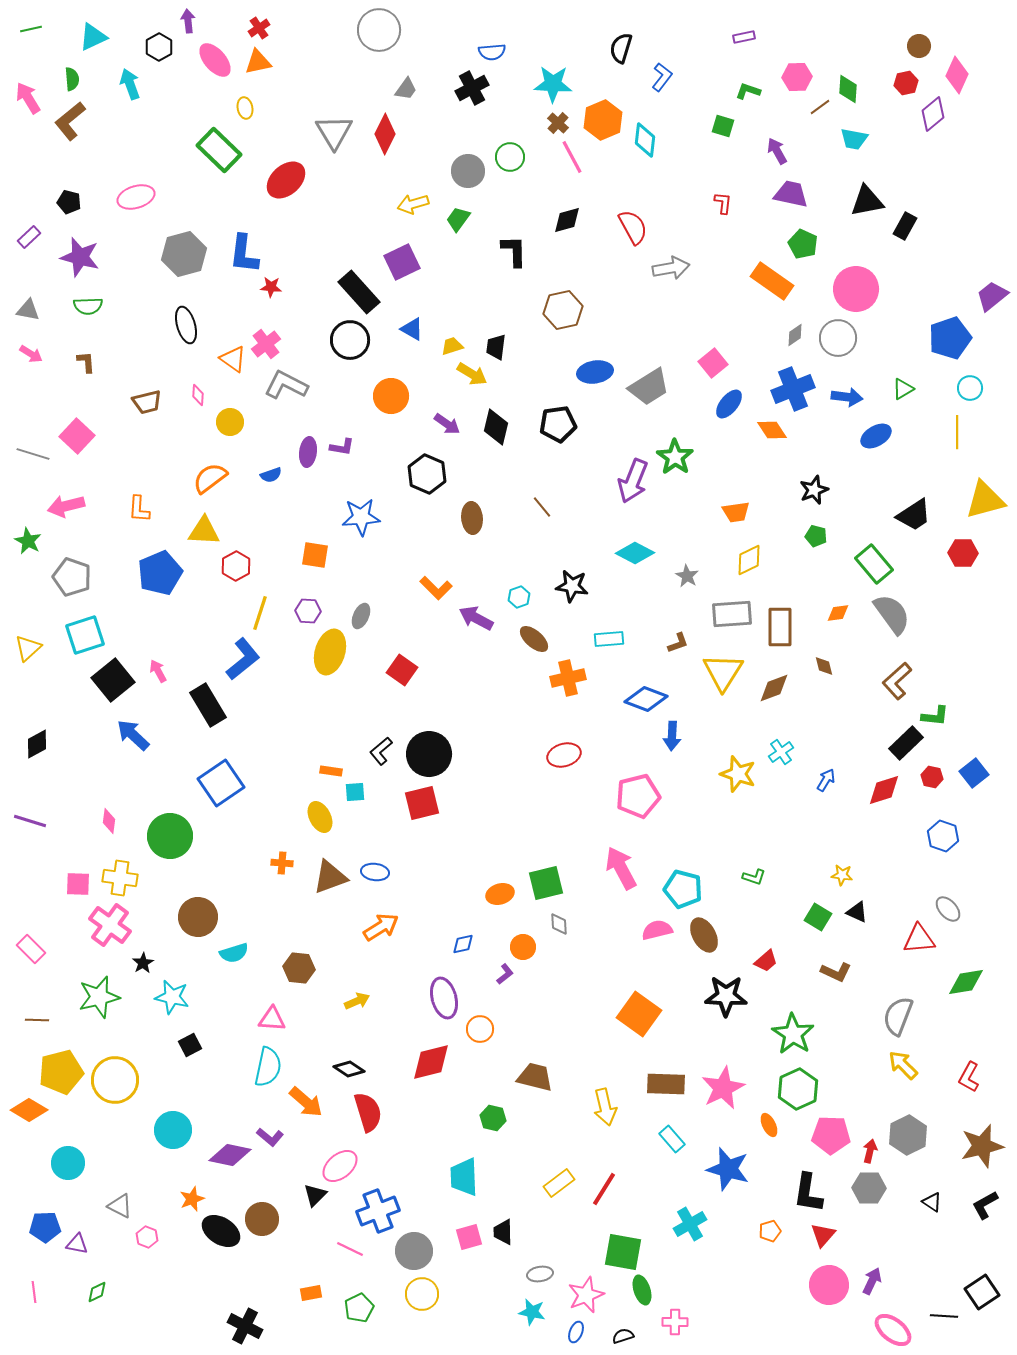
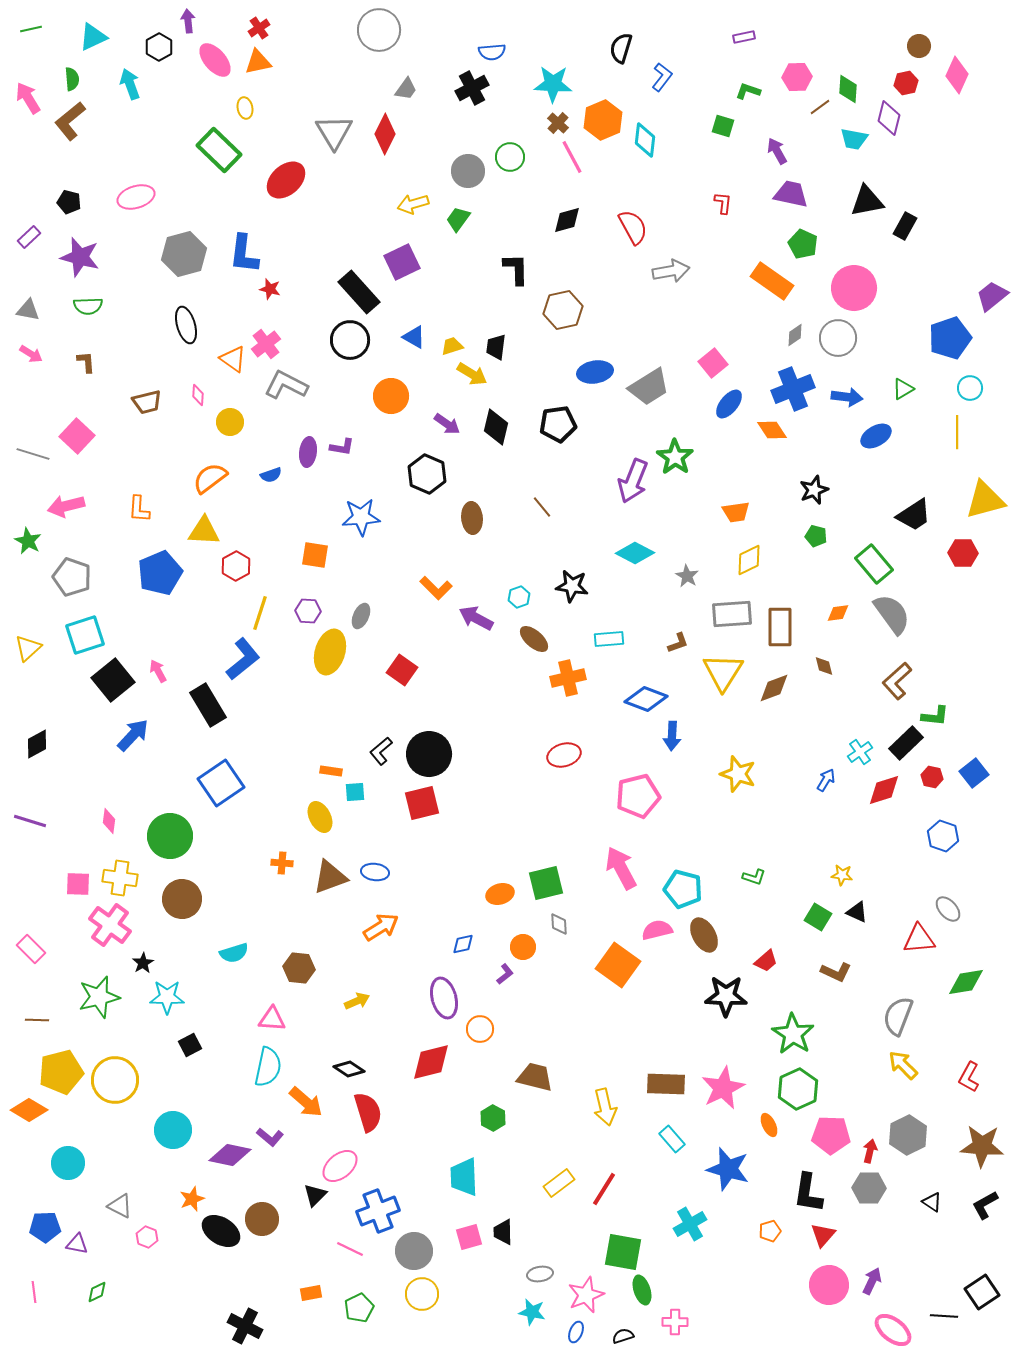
purple diamond at (933, 114): moved 44 px left, 4 px down; rotated 36 degrees counterclockwise
black L-shape at (514, 251): moved 2 px right, 18 px down
gray arrow at (671, 268): moved 3 px down
red star at (271, 287): moved 1 px left, 2 px down; rotated 10 degrees clockwise
pink circle at (856, 289): moved 2 px left, 1 px up
blue triangle at (412, 329): moved 2 px right, 8 px down
blue arrow at (133, 735): rotated 90 degrees clockwise
cyan cross at (781, 752): moved 79 px right
brown circle at (198, 917): moved 16 px left, 18 px up
cyan star at (172, 997): moved 5 px left; rotated 12 degrees counterclockwise
orange square at (639, 1014): moved 21 px left, 49 px up
green hexagon at (493, 1118): rotated 15 degrees clockwise
brown star at (982, 1146): rotated 18 degrees clockwise
